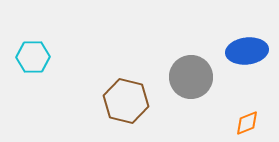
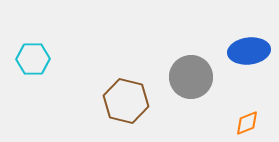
blue ellipse: moved 2 px right
cyan hexagon: moved 2 px down
